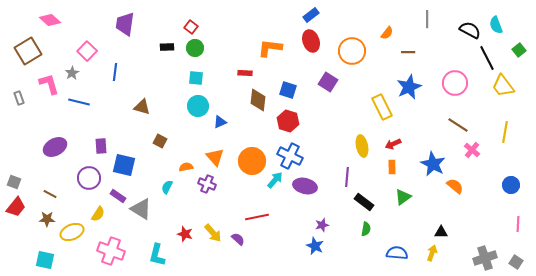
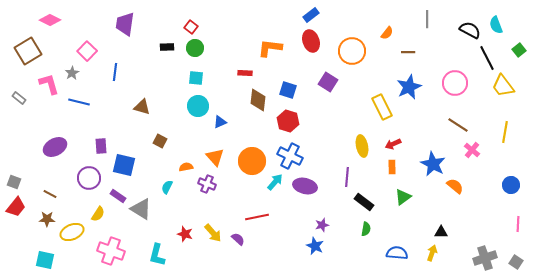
pink diamond at (50, 20): rotated 15 degrees counterclockwise
gray rectangle at (19, 98): rotated 32 degrees counterclockwise
cyan arrow at (275, 180): moved 2 px down
